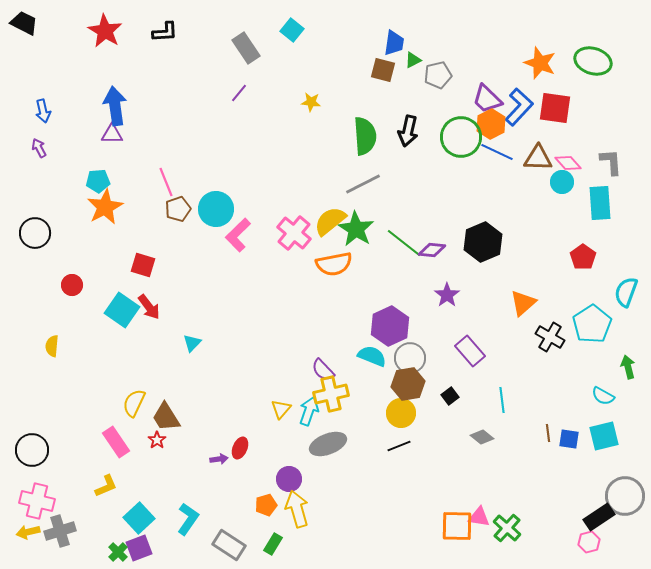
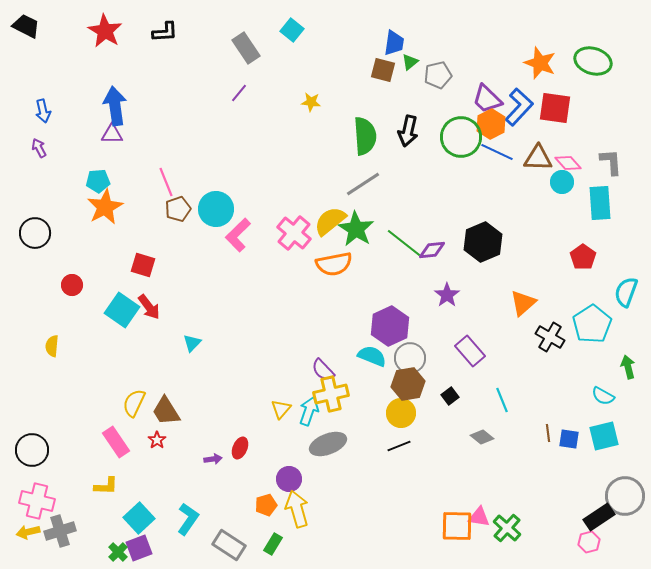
black trapezoid at (24, 23): moved 2 px right, 3 px down
green triangle at (413, 60): moved 3 px left, 2 px down; rotated 12 degrees counterclockwise
gray line at (363, 184): rotated 6 degrees counterclockwise
purple diamond at (432, 250): rotated 12 degrees counterclockwise
cyan line at (502, 400): rotated 15 degrees counterclockwise
brown trapezoid at (166, 417): moved 6 px up
purple arrow at (219, 459): moved 6 px left
yellow L-shape at (106, 486): rotated 25 degrees clockwise
